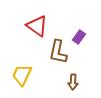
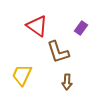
purple rectangle: moved 2 px right, 9 px up
brown L-shape: rotated 30 degrees counterclockwise
brown arrow: moved 6 px left
